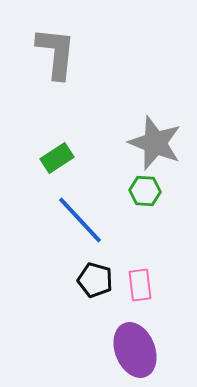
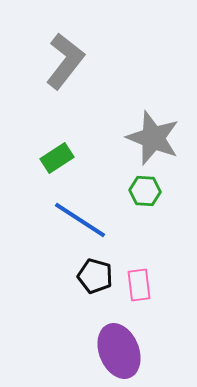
gray L-shape: moved 9 px right, 8 px down; rotated 32 degrees clockwise
gray star: moved 2 px left, 5 px up
blue line: rotated 14 degrees counterclockwise
black pentagon: moved 4 px up
pink rectangle: moved 1 px left
purple ellipse: moved 16 px left, 1 px down
